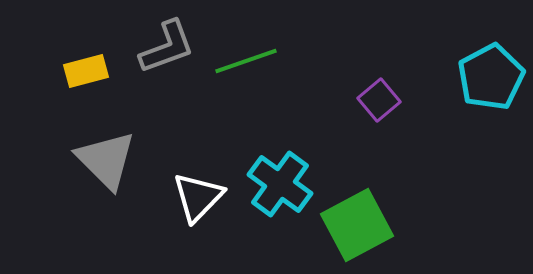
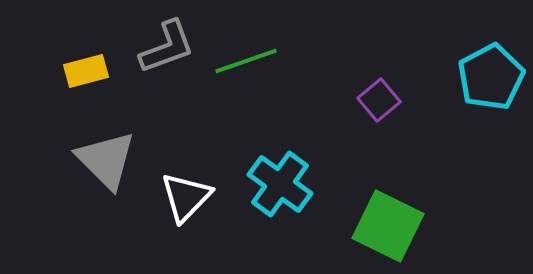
white triangle: moved 12 px left
green square: moved 31 px right, 1 px down; rotated 36 degrees counterclockwise
